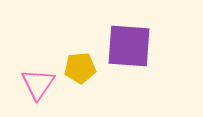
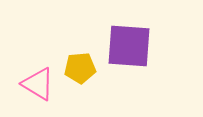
pink triangle: rotated 33 degrees counterclockwise
